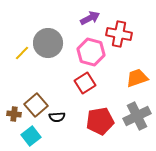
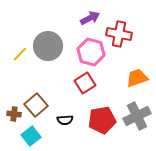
gray circle: moved 3 px down
yellow line: moved 2 px left, 1 px down
black semicircle: moved 8 px right, 3 px down
red pentagon: moved 2 px right, 1 px up
